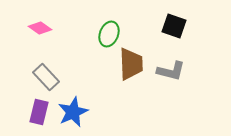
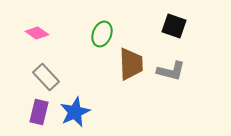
pink diamond: moved 3 px left, 5 px down
green ellipse: moved 7 px left
blue star: moved 2 px right
